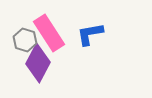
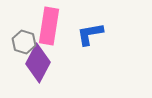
pink rectangle: moved 7 px up; rotated 42 degrees clockwise
gray hexagon: moved 1 px left, 2 px down
